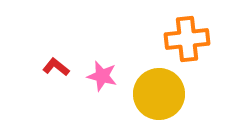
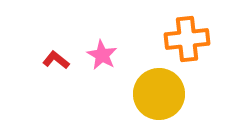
red L-shape: moved 7 px up
pink star: moved 21 px up; rotated 16 degrees clockwise
